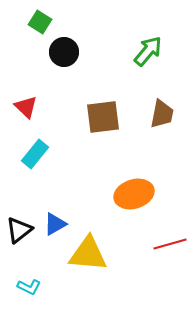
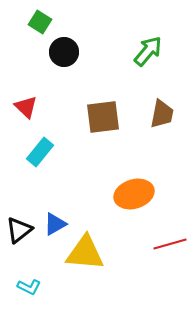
cyan rectangle: moved 5 px right, 2 px up
yellow triangle: moved 3 px left, 1 px up
